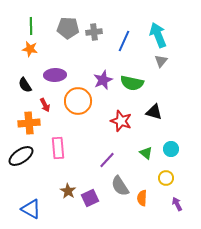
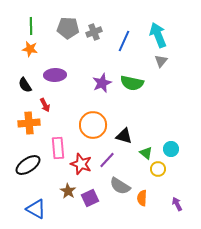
gray cross: rotated 14 degrees counterclockwise
purple star: moved 1 px left, 3 px down
orange circle: moved 15 px right, 24 px down
black triangle: moved 30 px left, 24 px down
red star: moved 40 px left, 43 px down
black ellipse: moved 7 px right, 9 px down
yellow circle: moved 8 px left, 9 px up
gray semicircle: rotated 25 degrees counterclockwise
blue triangle: moved 5 px right
